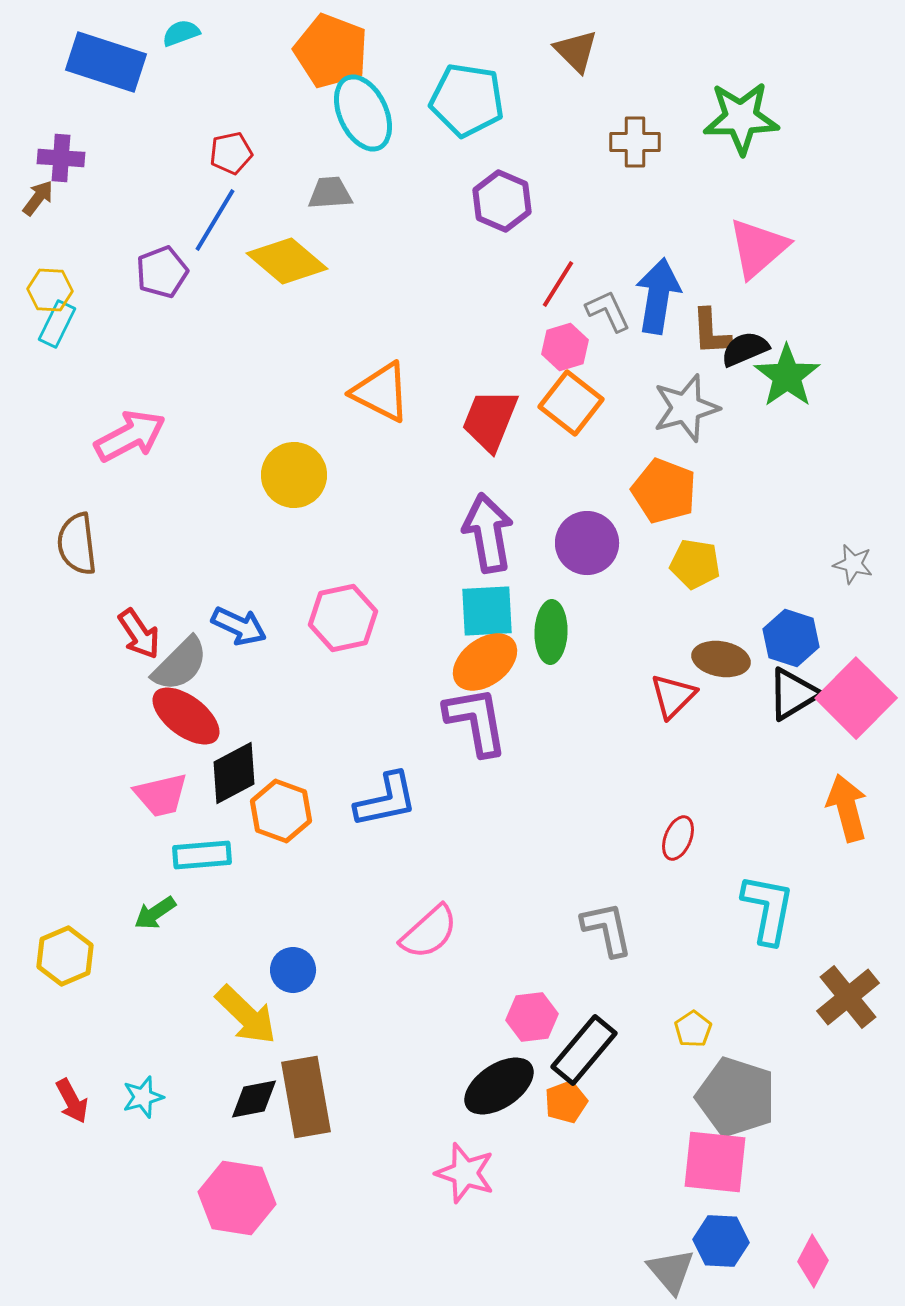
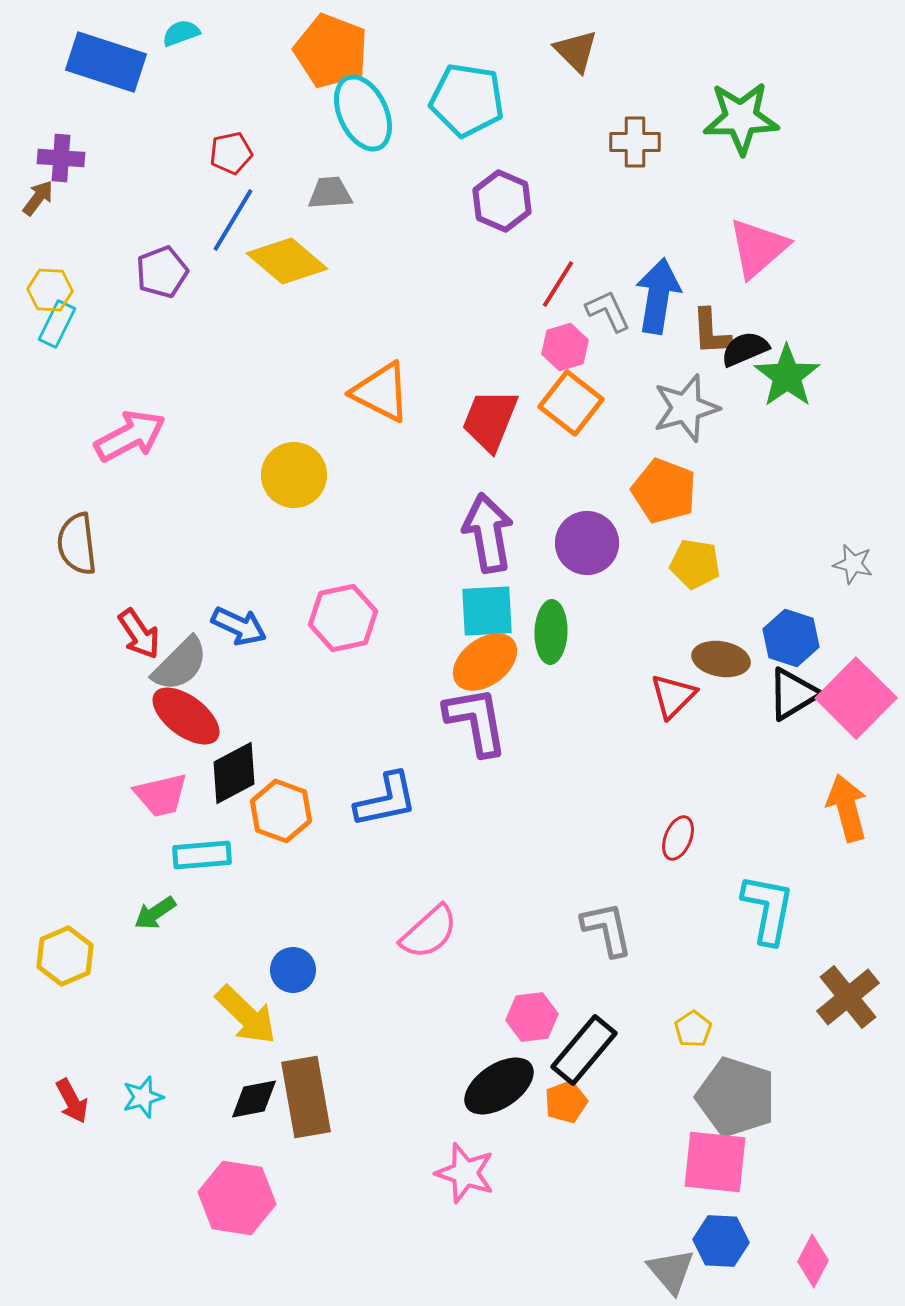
blue line at (215, 220): moved 18 px right
